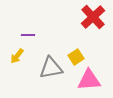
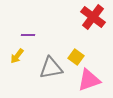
red cross: rotated 10 degrees counterclockwise
yellow square: rotated 21 degrees counterclockwise
pink triangle: rotated 15 degrees counterclockwise
